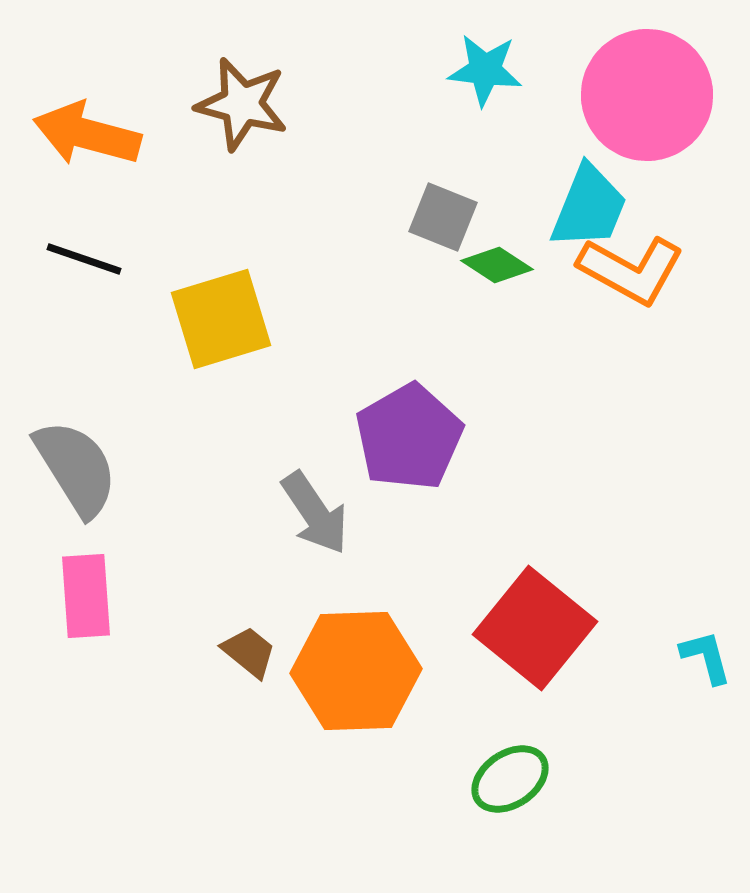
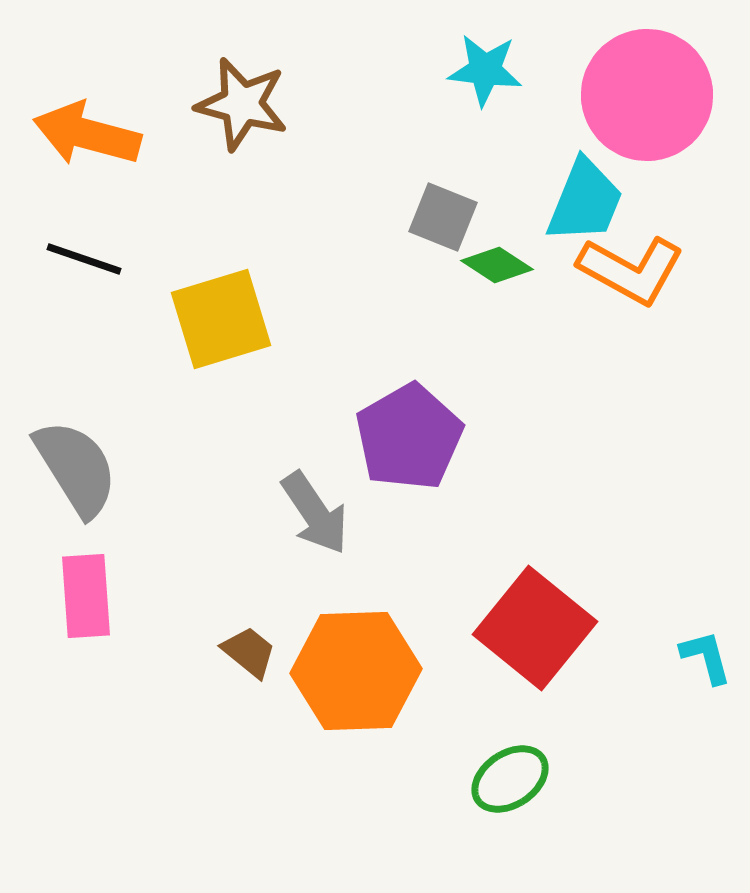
cyan trapezoid: moved 4 px left, 6 px up
